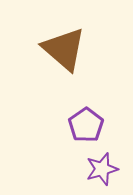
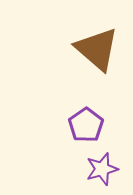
brown triangle: moved 33 px right
